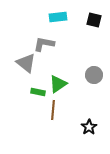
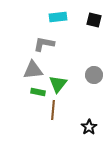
gray triangle: moved 7 px right, 7 px down; rotated 45 degrees counterclockwise
green triangle: rotated 18 degrees counterclockwise
